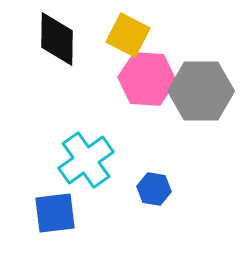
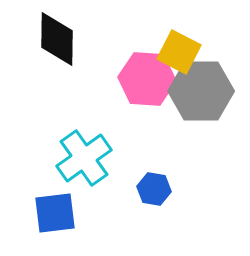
yellow square: moved 51 px right, 17 px down
cyan cross: moved 2 px left, 2 px up
